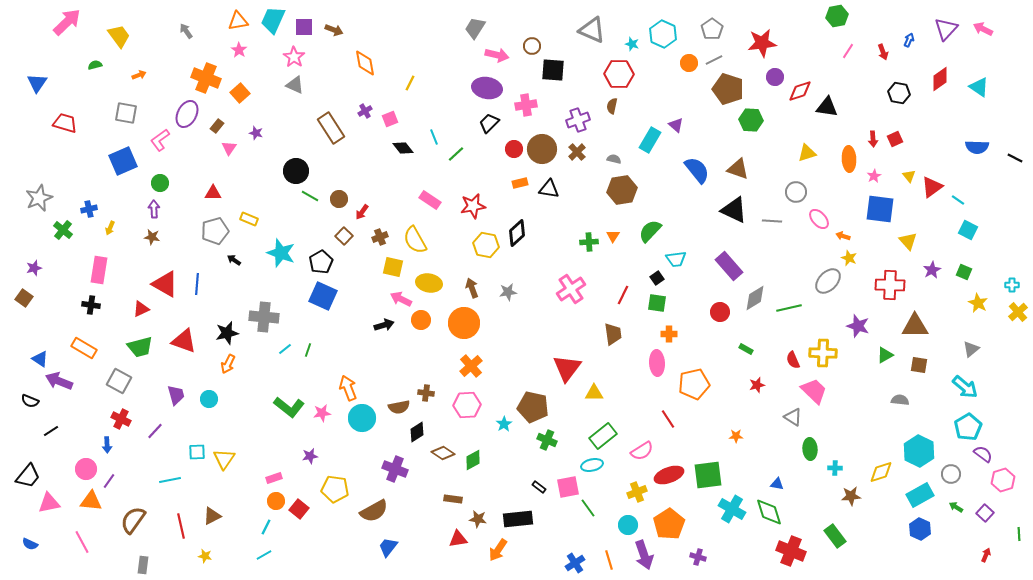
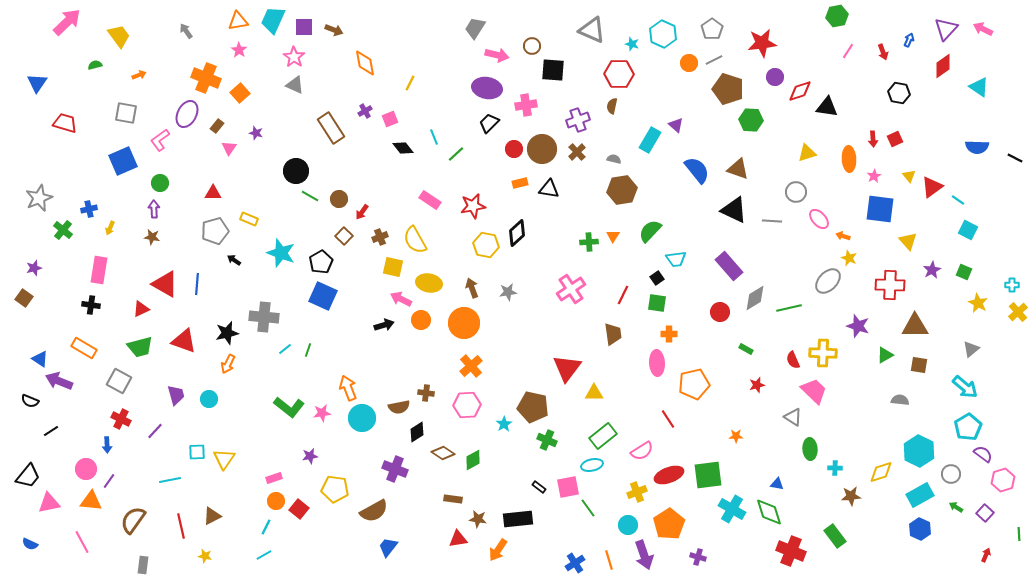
red diamond at (940, 79): moved 3 px right, 13 px up
